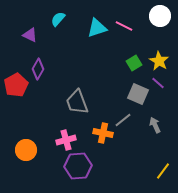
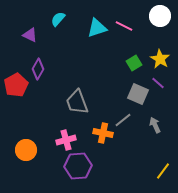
yellow star: moved 1 px right, 2 px up
